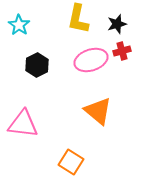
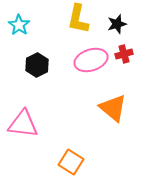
red cross: moved 2 px right, 3 px down
orange triangle: moved 15 px right, 3 px up
